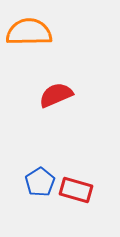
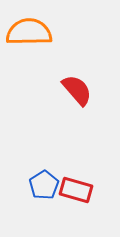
red semicircle: moved 21 px right, 5 px up; rotated 72 degrees clockwise
blue pentagon: moved 4 px right, 3 px down
